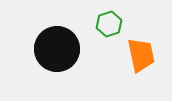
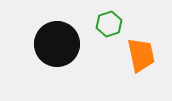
black circle: moved 5 px up
